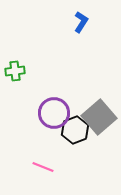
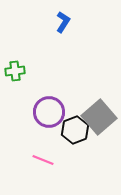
blue L-shape: moved 18 px left
purple circle: moved 5 px left, 1 px up
pink line: moved 7 px up
